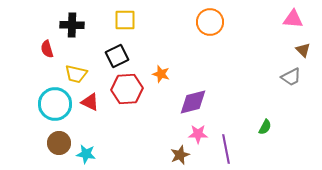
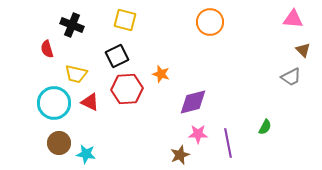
yellow square: rotated 15 degrees clockwise
black cross: rotated 20 degrees clockwise
cyan circle: moved 1 px left, 1 px up
purple line: moved 2 px right, 6 px up
